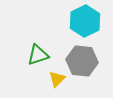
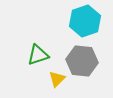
cyan hexagon: rotated 8 degrees clockwise
